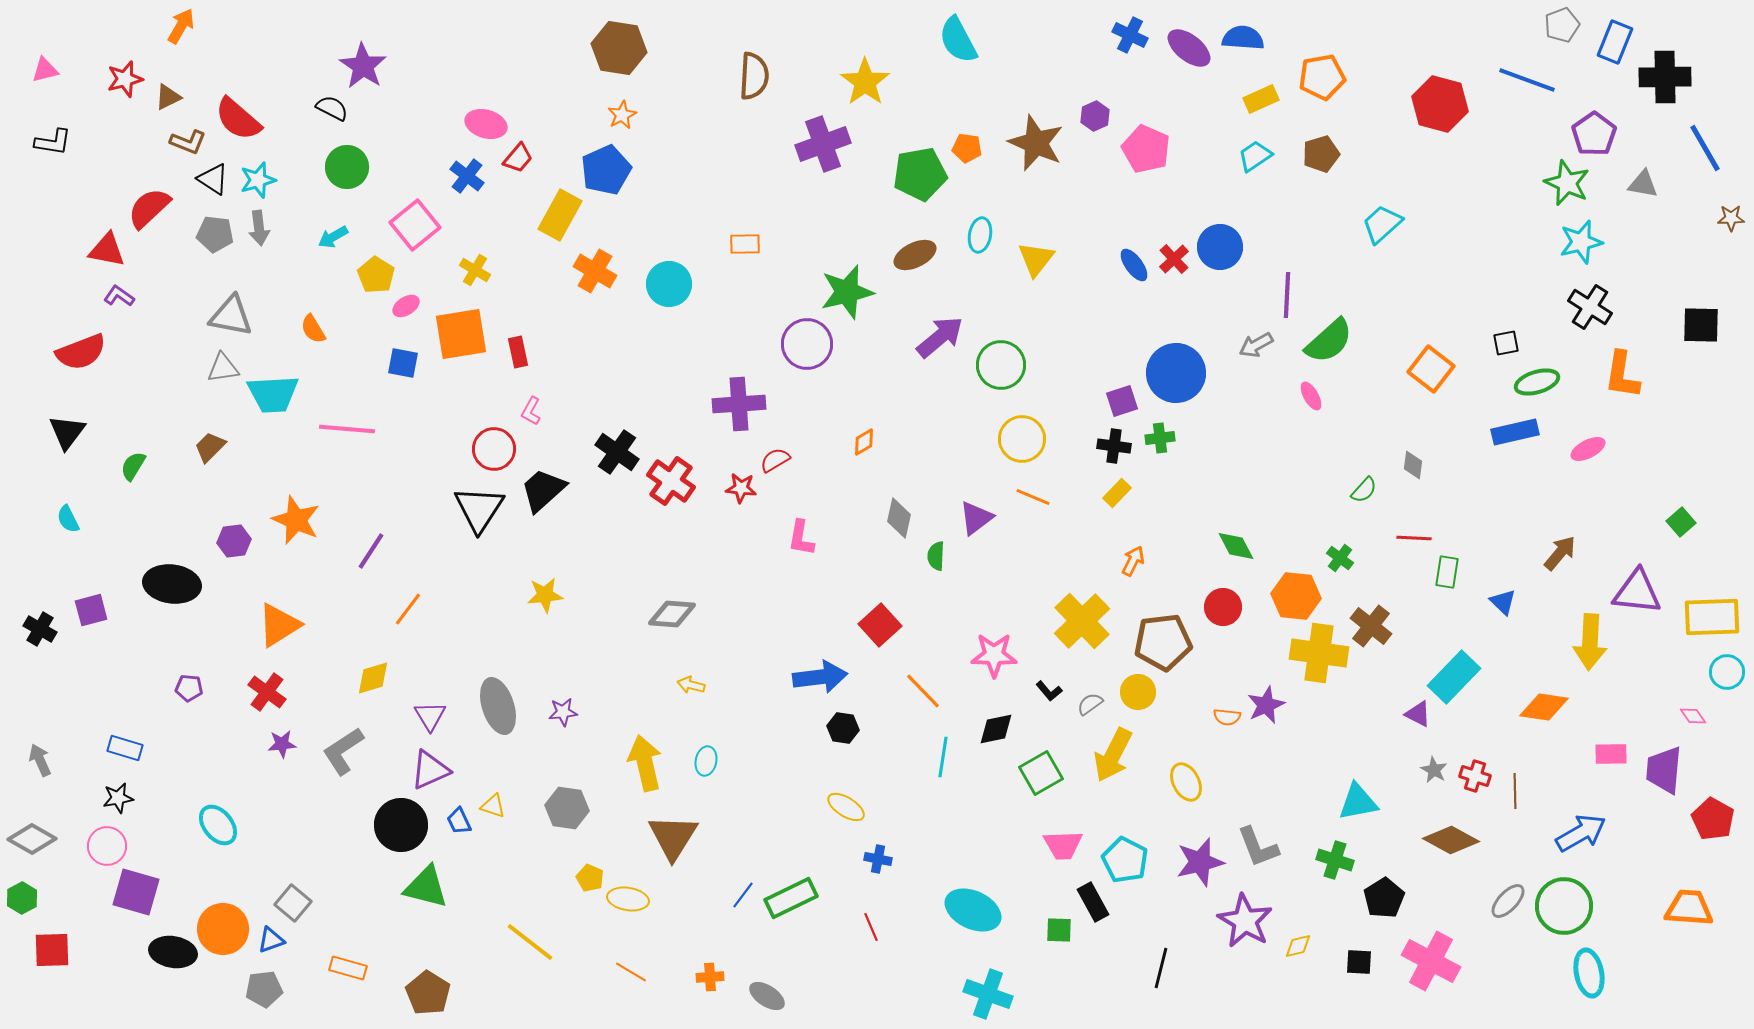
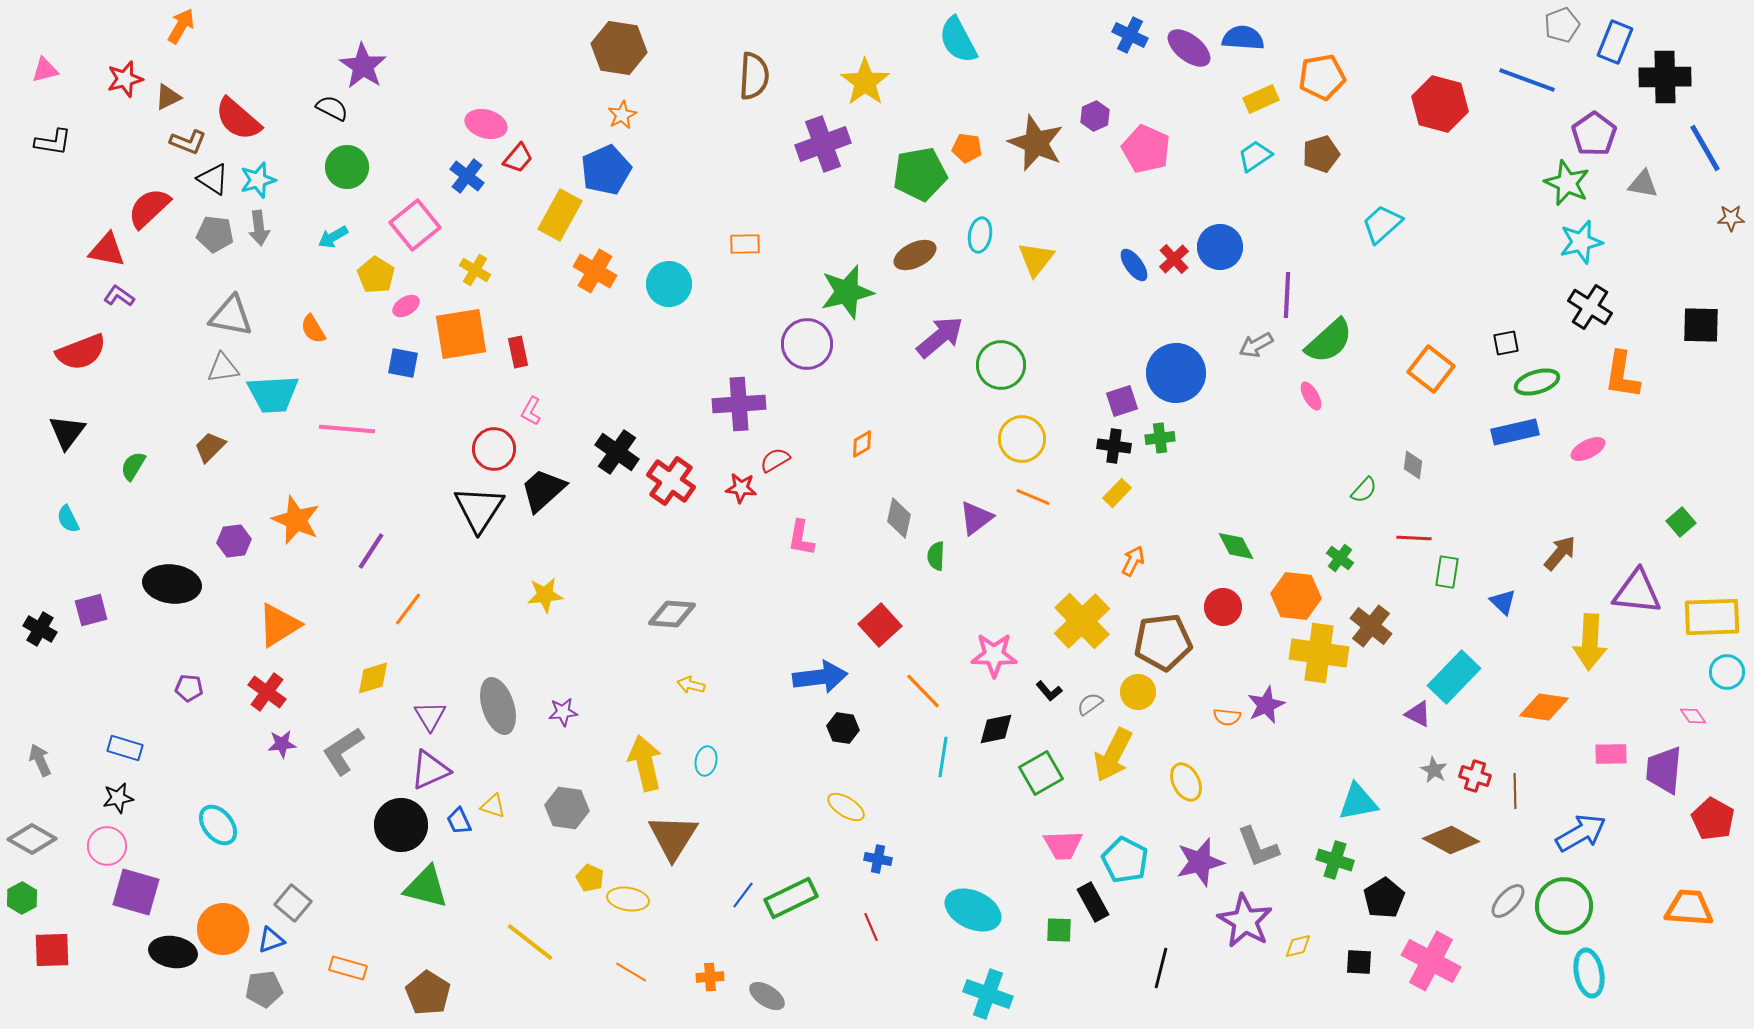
orange diamond at (864, 442): moved 2 px left, 2 px down
